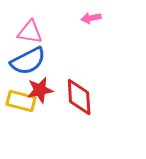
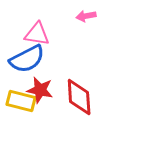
pink arrow: moved 5 px left, 2 px up
pink triangle: moved 7 px right, 2 px down
blue semicircle: moved 1 px left, 2 px up
red star: rotated 24 degrees clockwise
